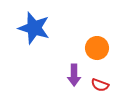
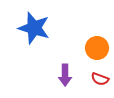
purple arrow: moved 9 px left
red semicircle: moved 6 px up
